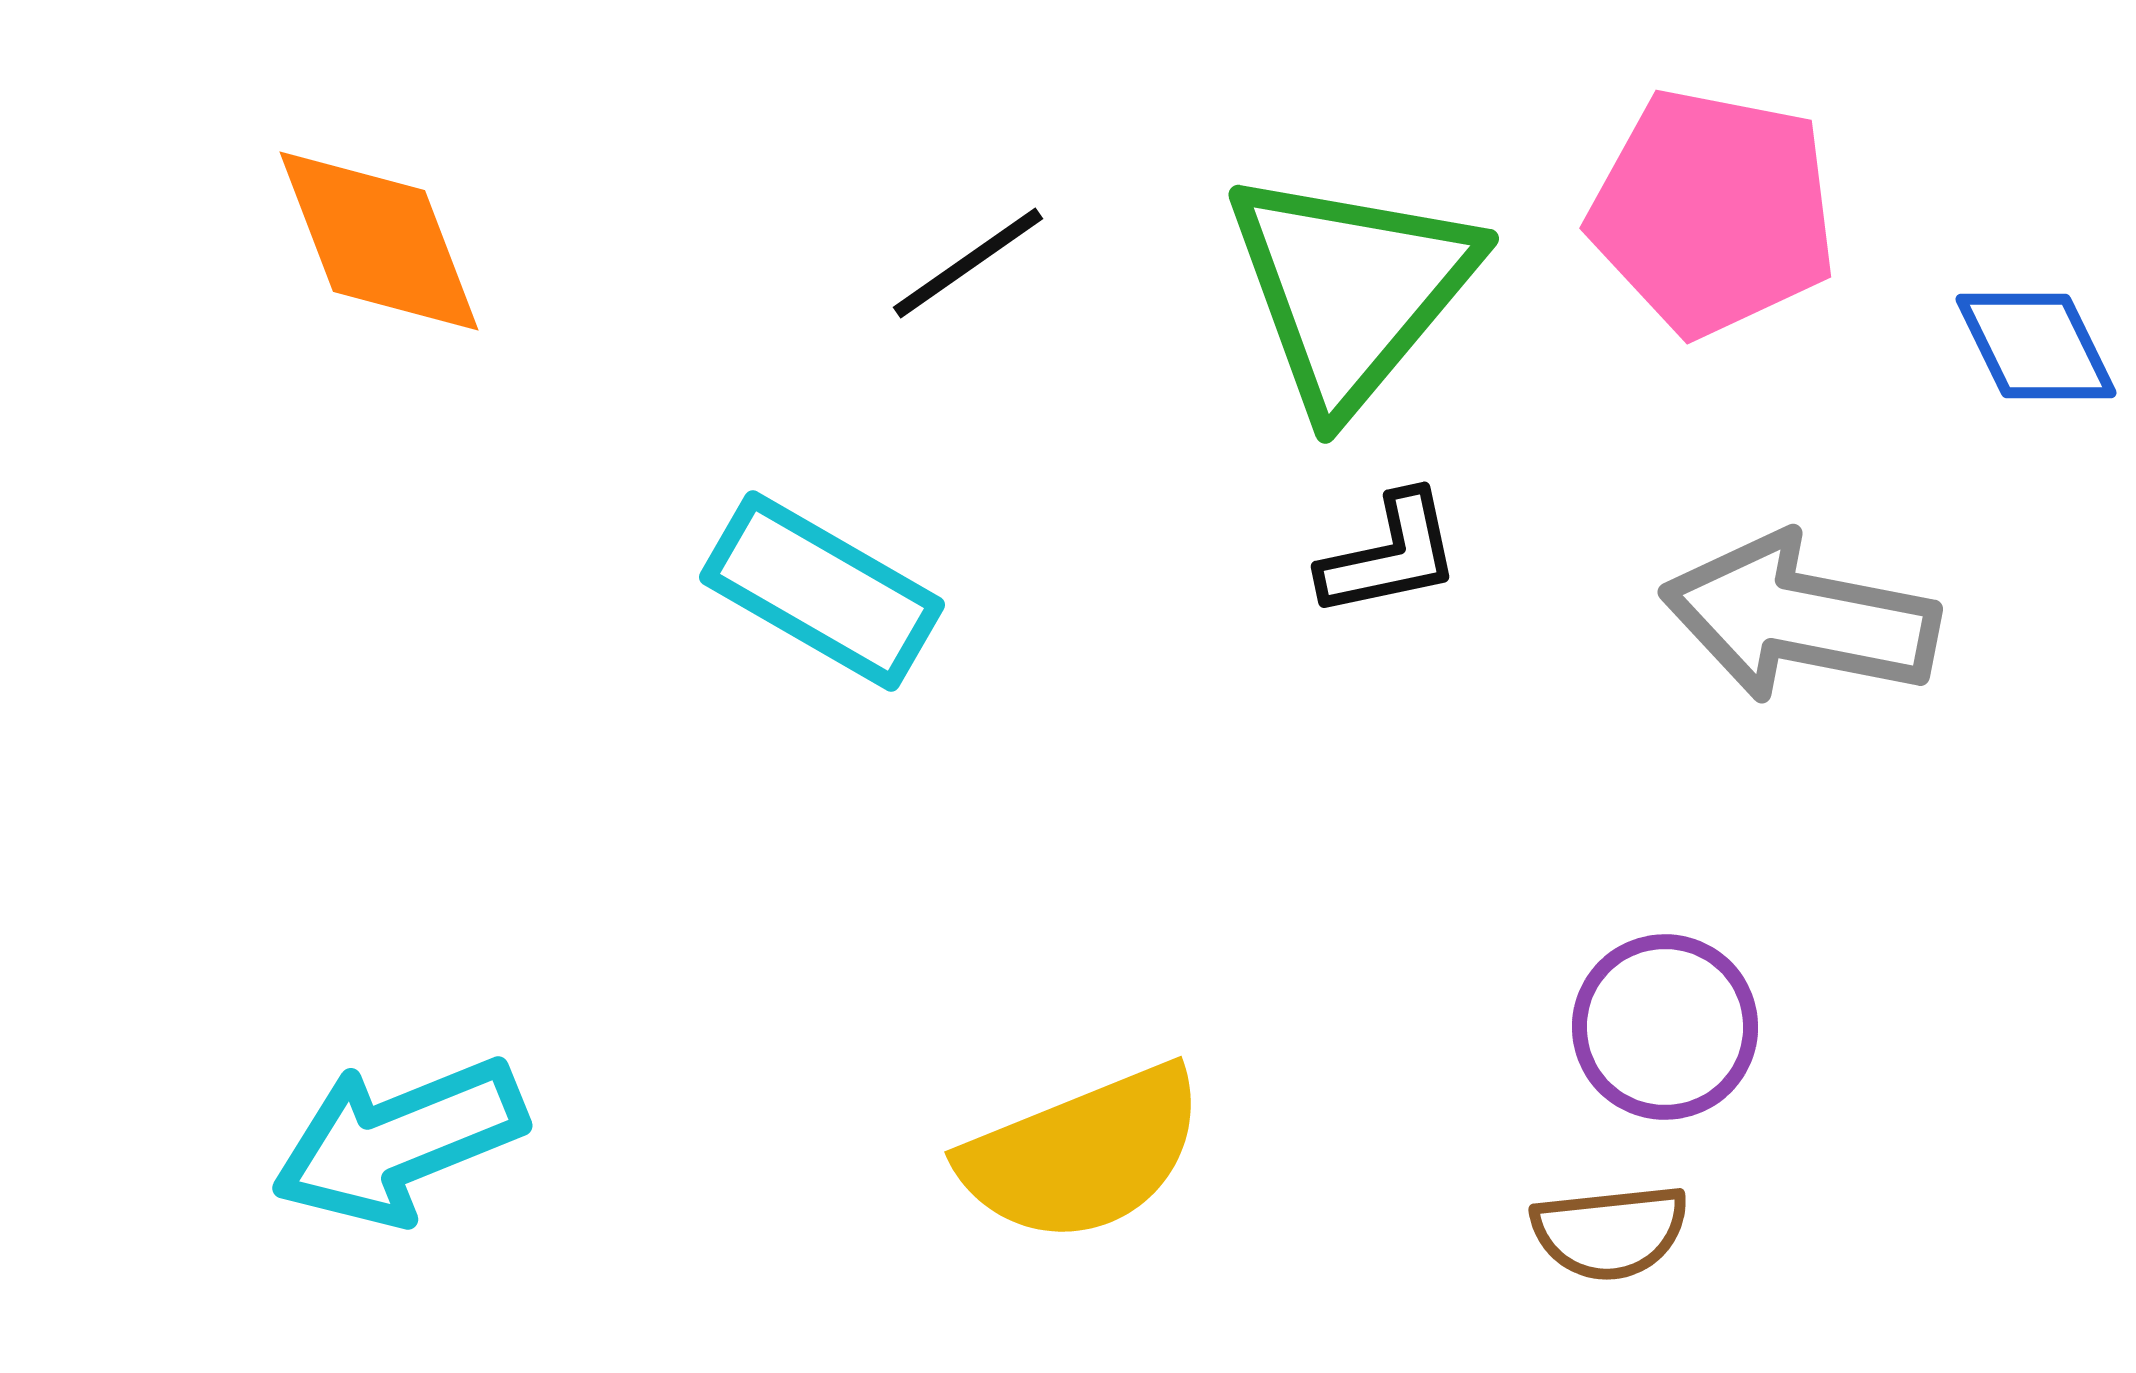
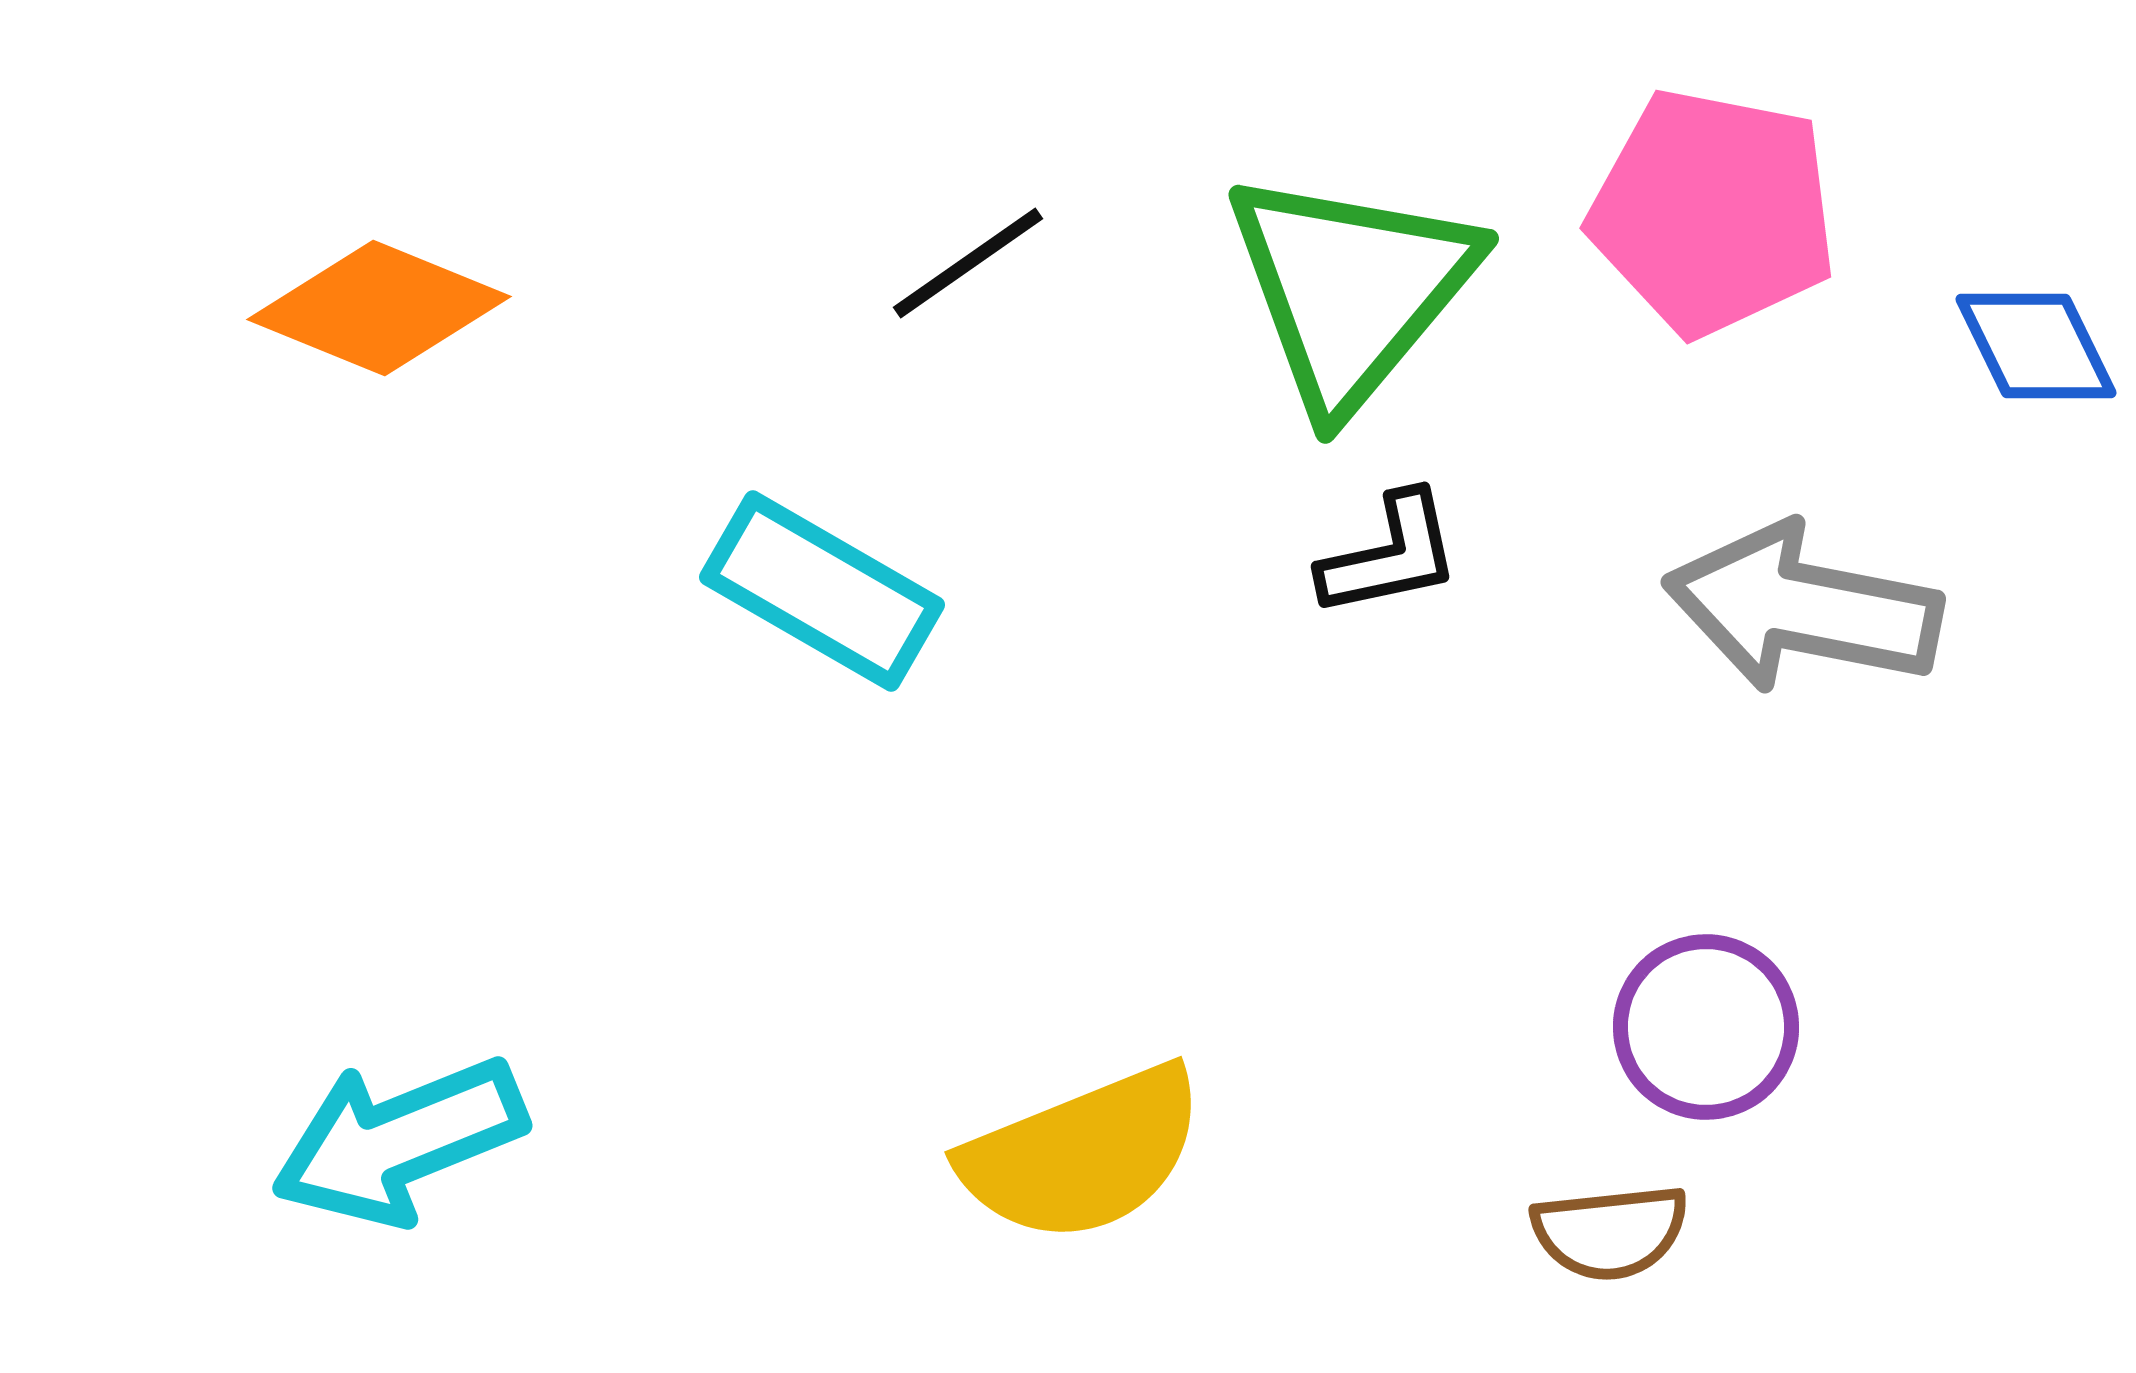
orange diamond: moved 67 px down; rotated 47 degrees counterclockwise
gray arrow: moved 3 px right, 10 px up
purple circle: moved 41 px right
